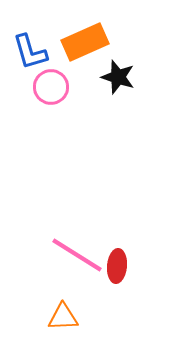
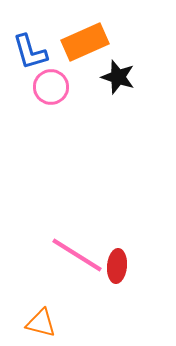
orange triangle: moved 22 px left, 6 px down; rotated 16 degrees clockwise
